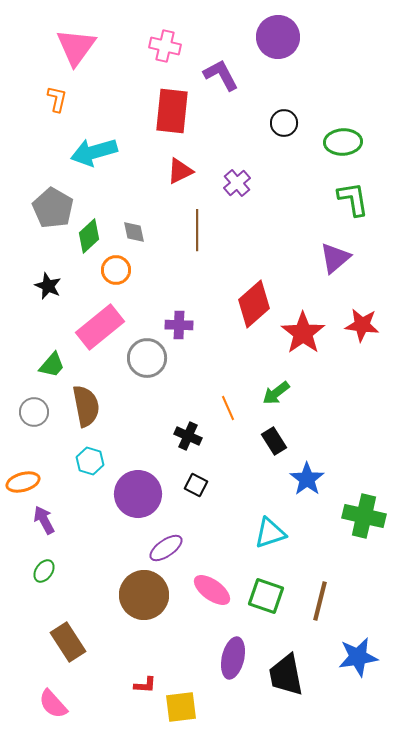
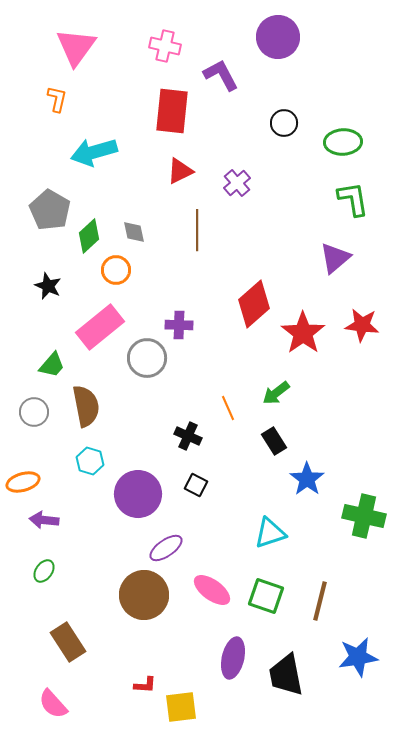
gray pentagon at (53, 208): moved 3 px left, 2 px down
purple arrow at (44, 520): rotated 56 degrees counterclockwise
